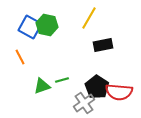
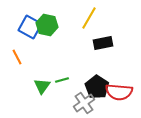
black rectangle: moved 2 px up
orange line: moved 3 px left
green triangle: rotated 36 degrees counterclockwise
